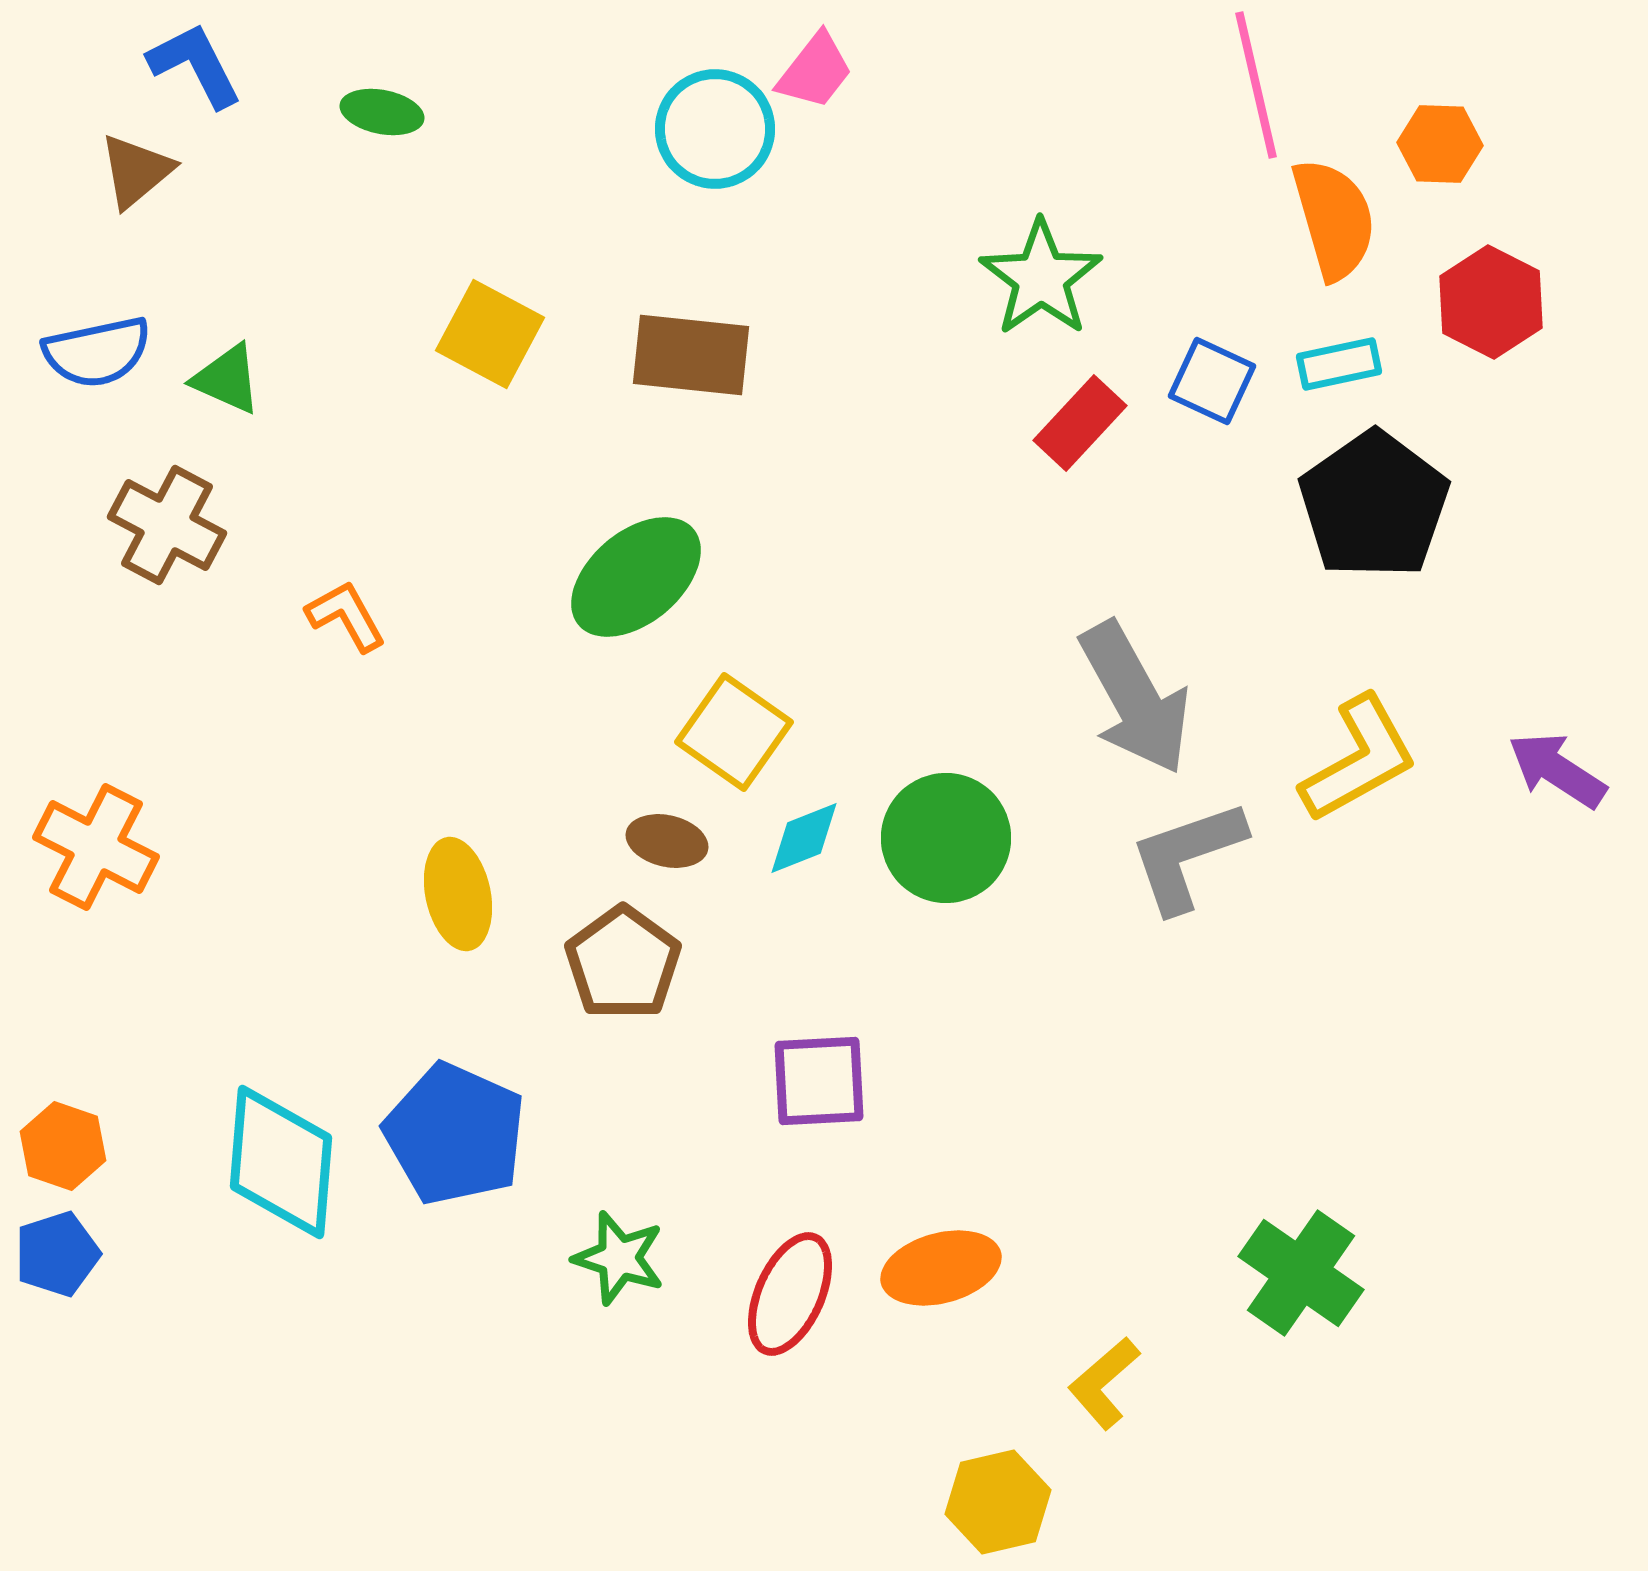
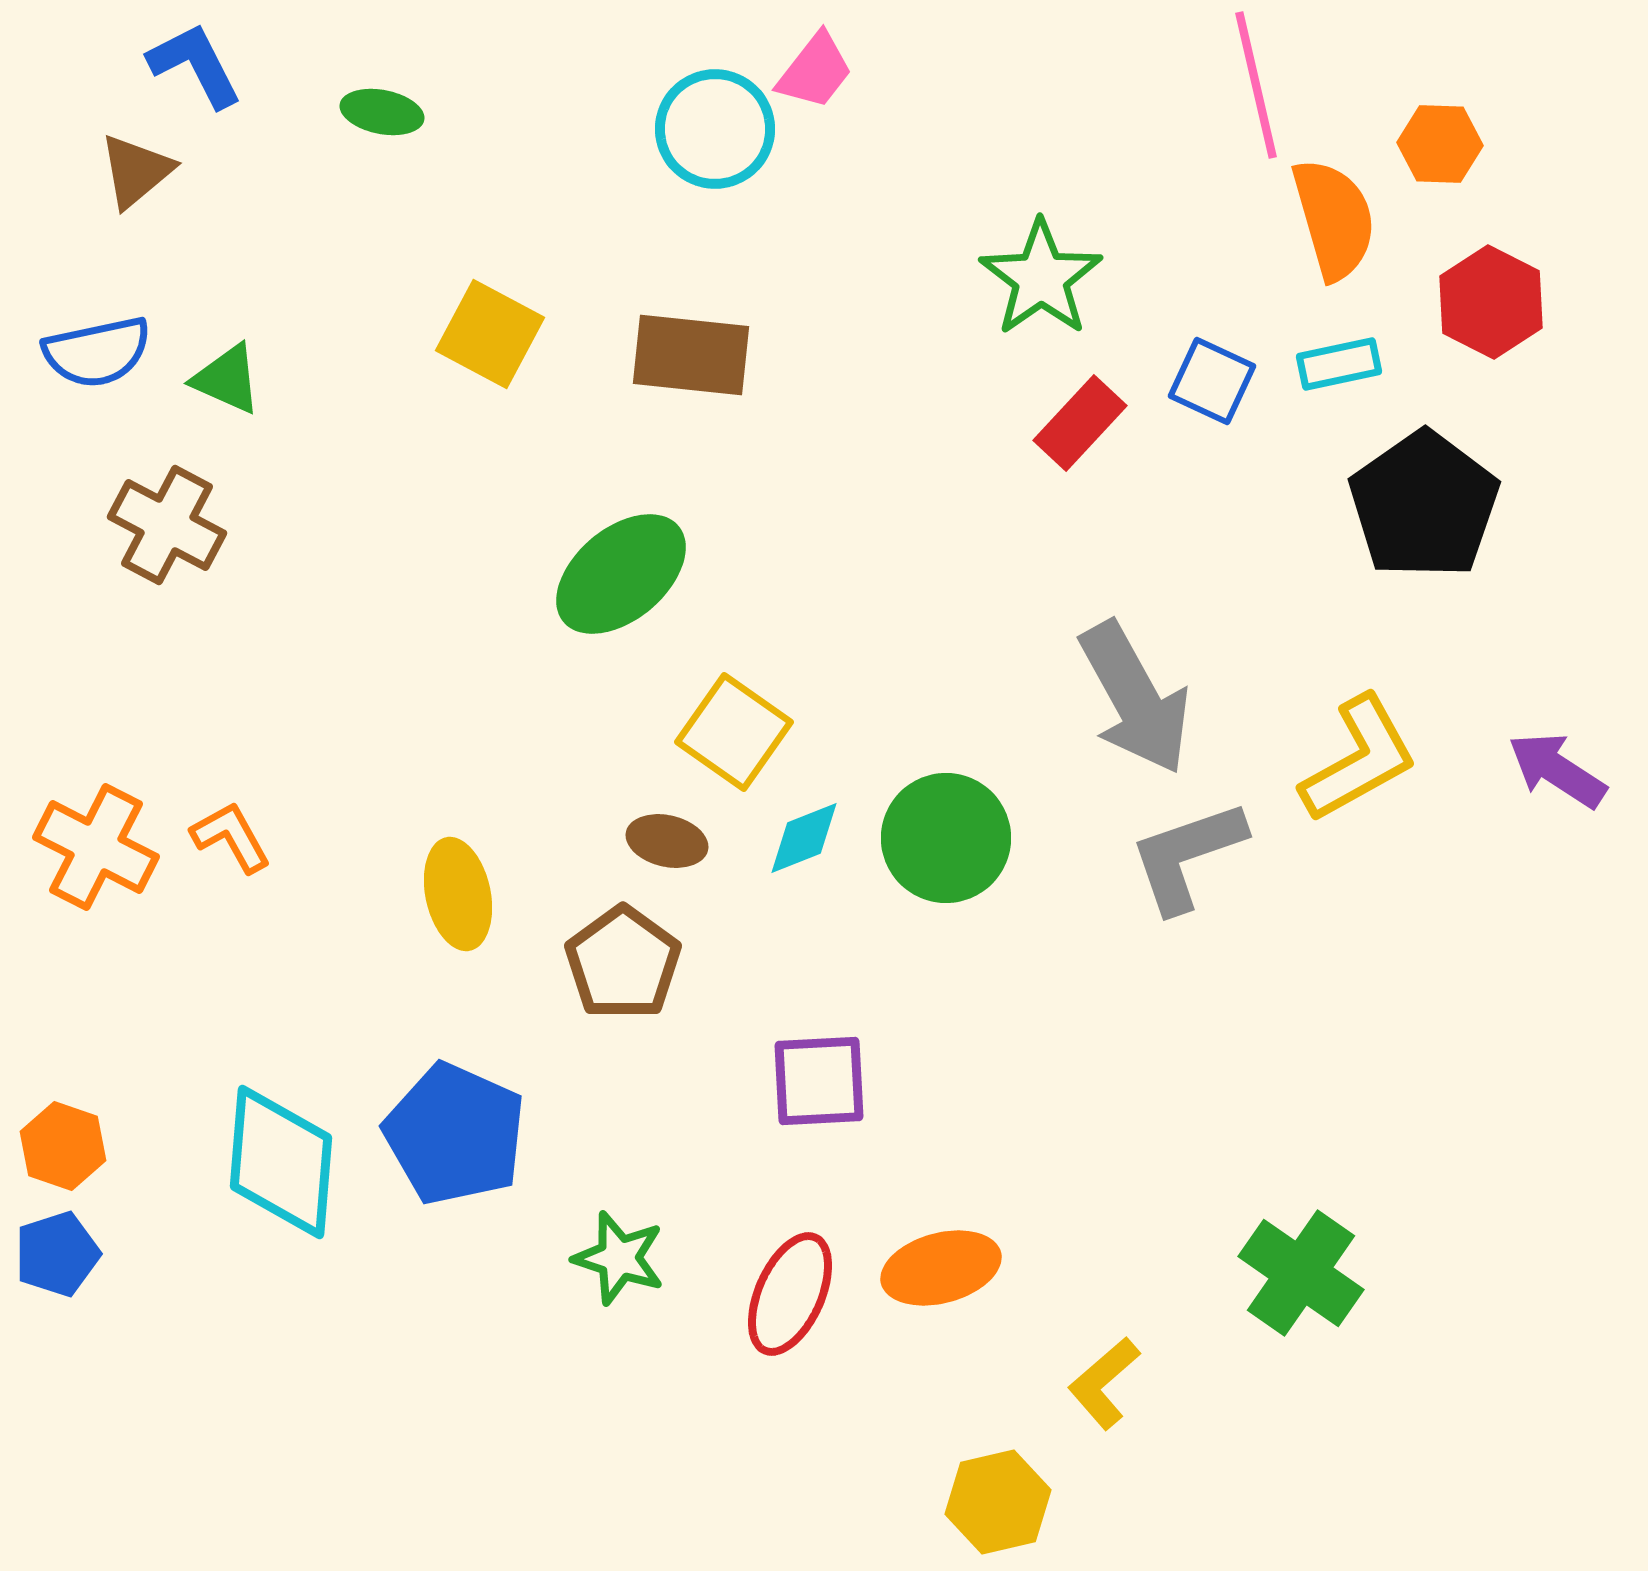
black pentagon at (1374, 505): moved 50 px right
green ellipse at (636, 577): moved 15 px left, 3 px up
orange L-shape at (346, 616): moved 115 px left, 221 px down
